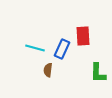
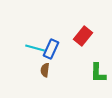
red rectangle: rotated 42 degrees clockwise
blue rectangle: moved 11 px left
brown semicircle: moved 3 px left
